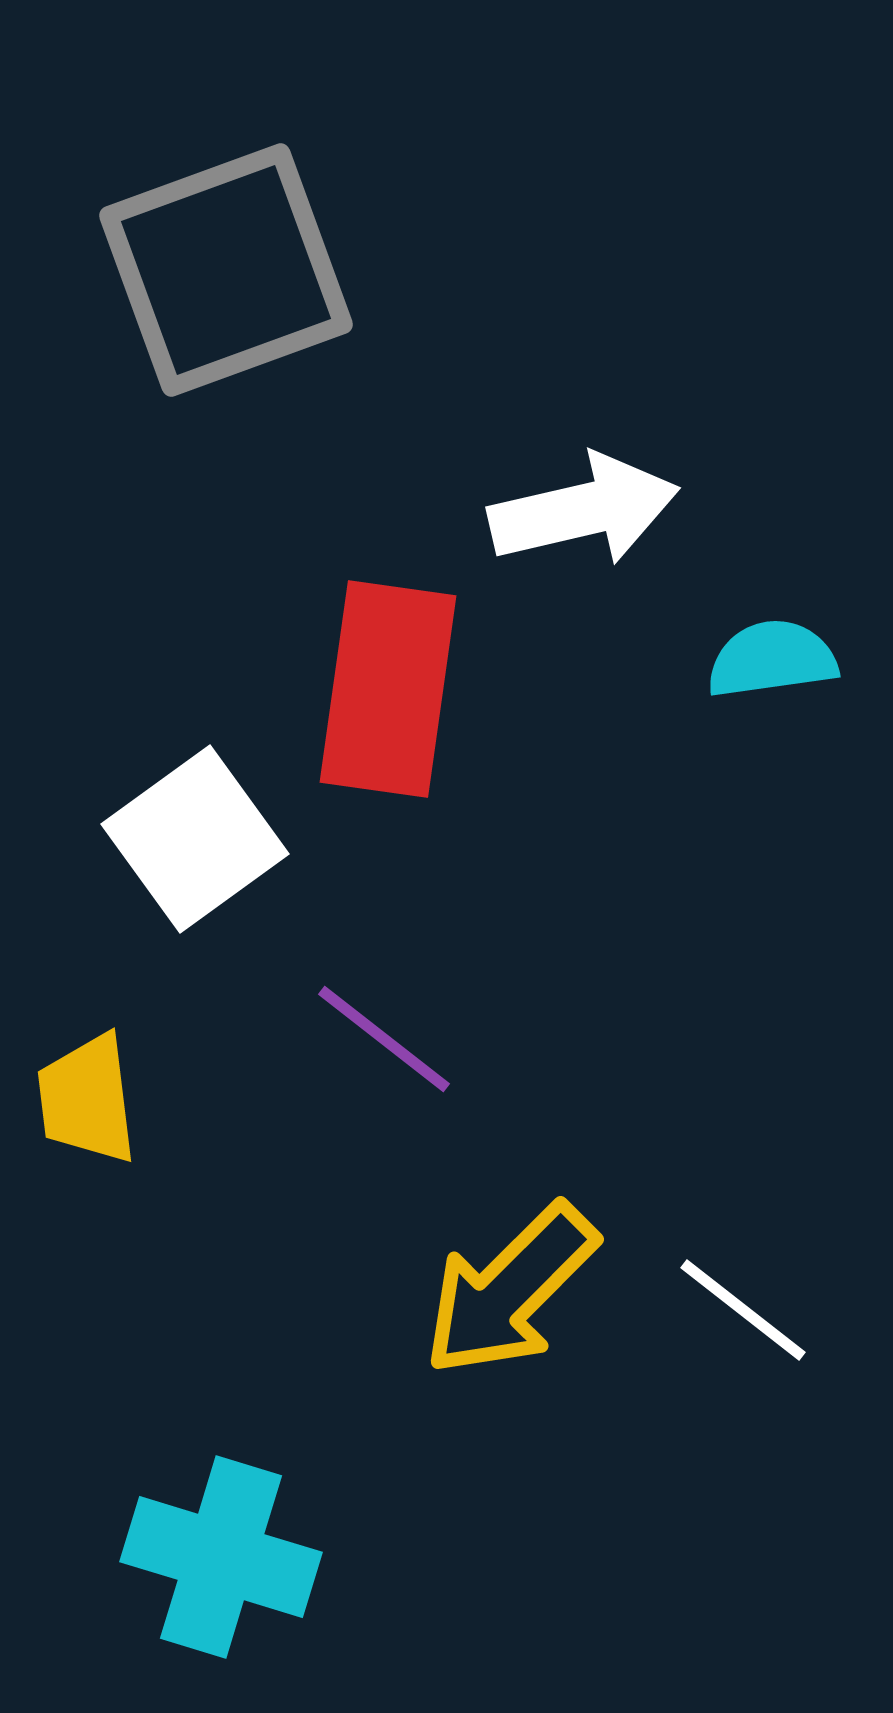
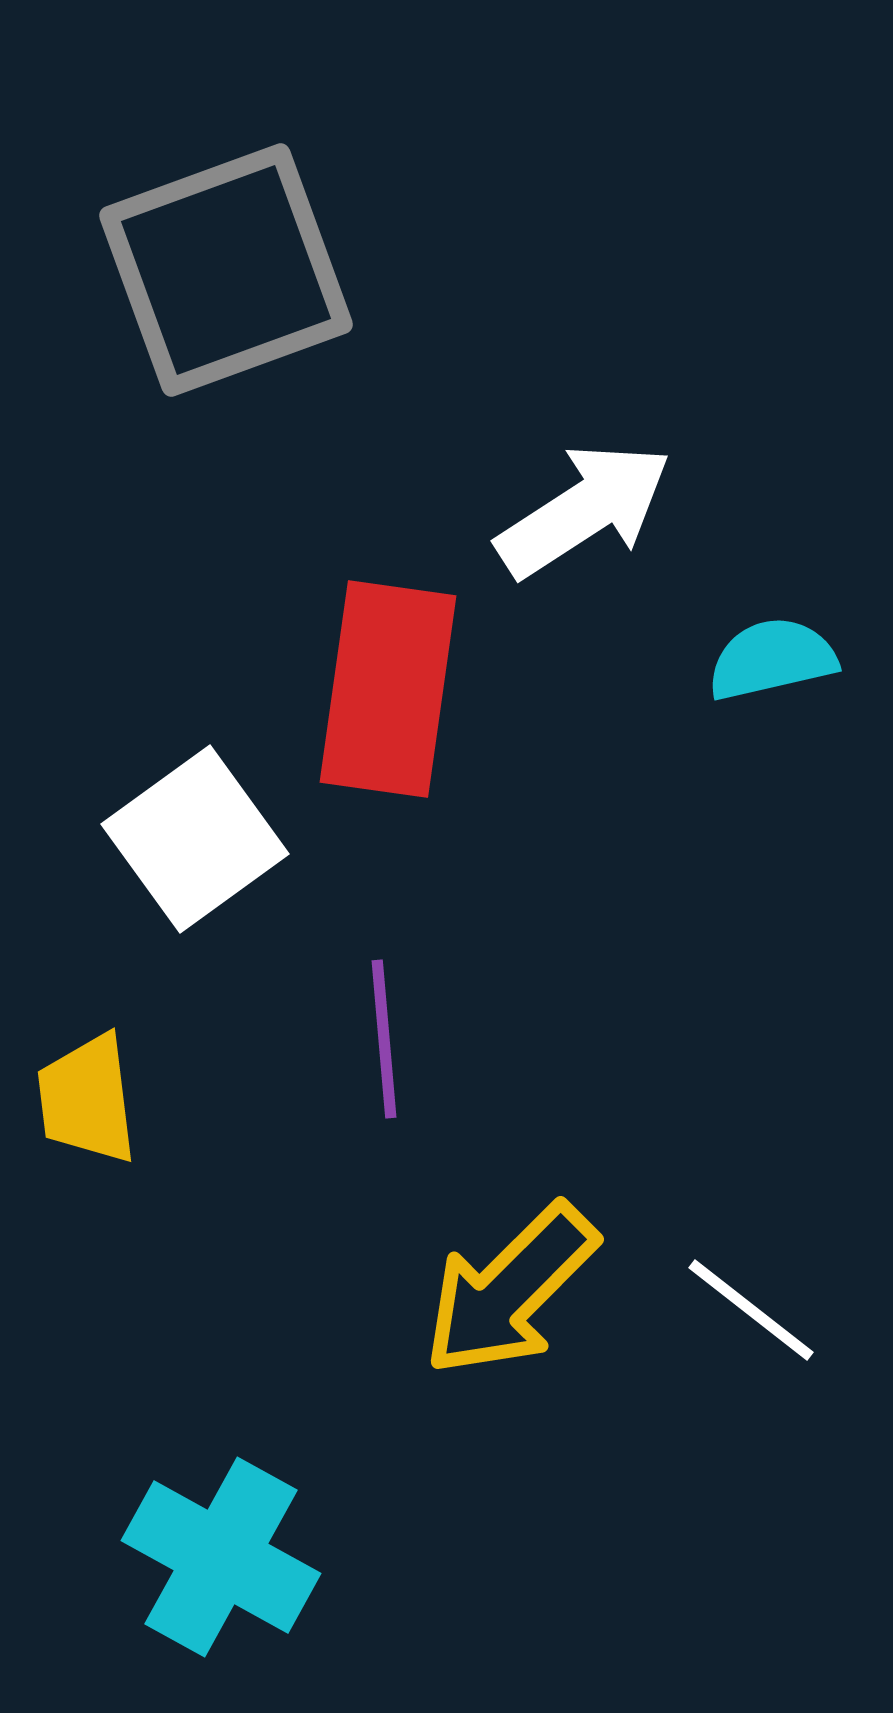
white arrow: rotated 20 degrees counterclockwise
cyan semicircle: rotated 5 degrees counterclockwise
purple line: rotated 47 degrees clockwise
white line: moved 8 px right
cyan cross: rotated 12 degrees clockwise
